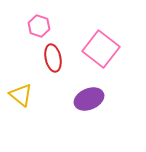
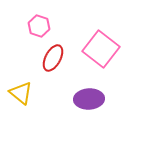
red ellipse: rotated 40 degrees clockwise
yellow triangle: moved 2 px up
purple ellipse: rotated 20 degrees clockwise
